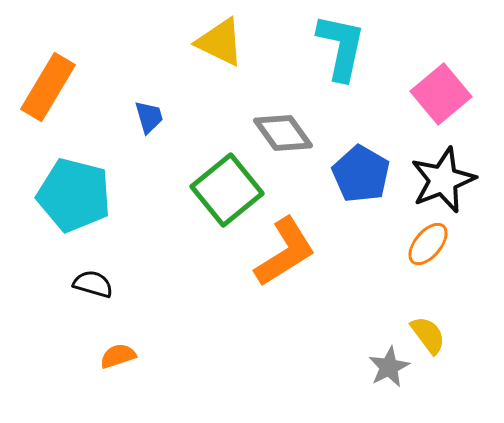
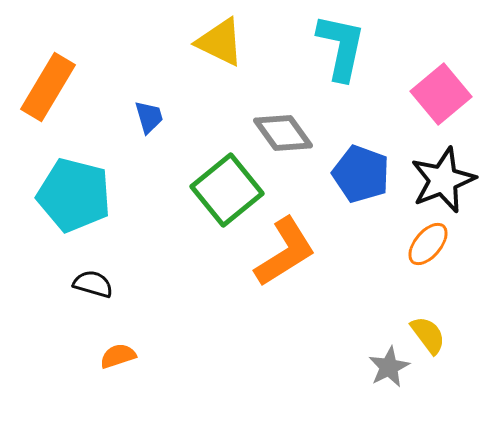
blue pentagon: rotated 10 degrees counterclockwise
